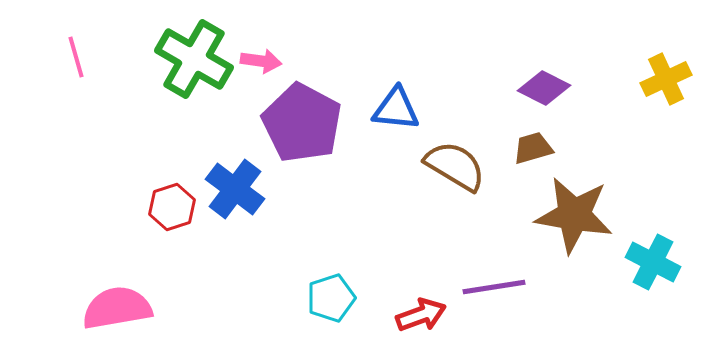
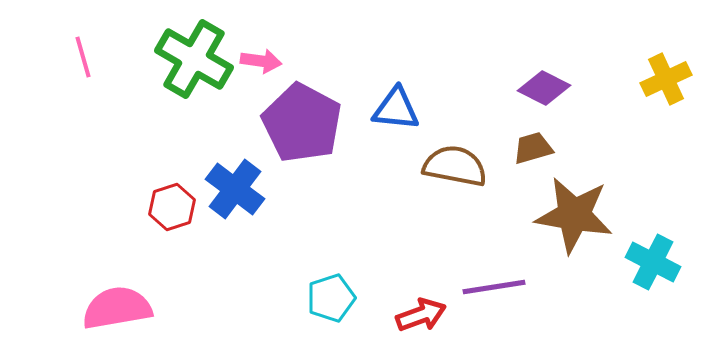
pink line: moved 7 px right
brown semicircle: rotated 20 degrees counterclockwise
